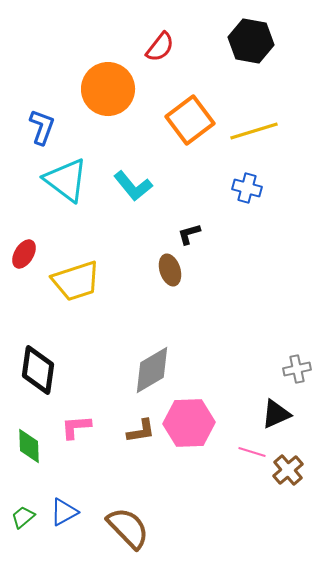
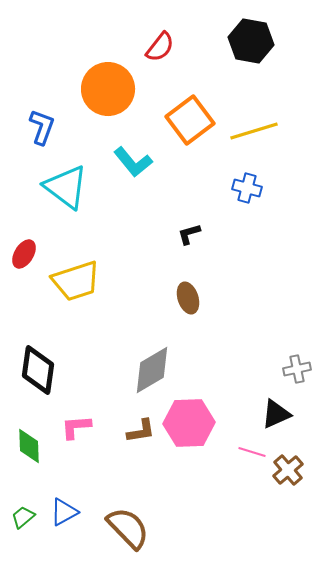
cyan triangle: moved 7 px down
cyan L-shape: moved 24 px up
brown ellipse: moved 18 px right, 28 px down
